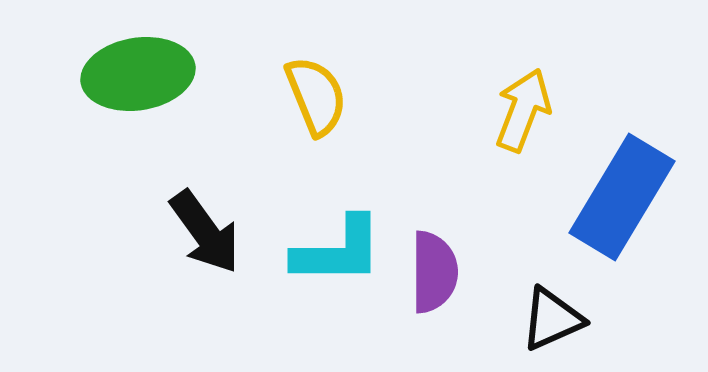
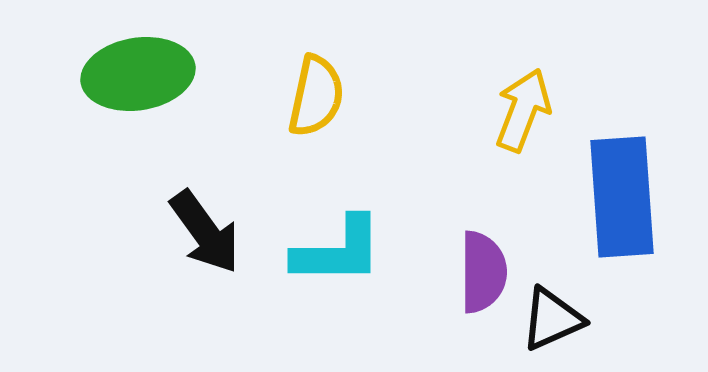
yellow semicircle: rotated 34 degrees clockwise
blue rectangle: rotated 35 degrees counterclockwise
purple semicircle: moved 49 px right
